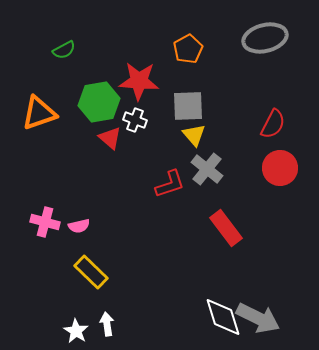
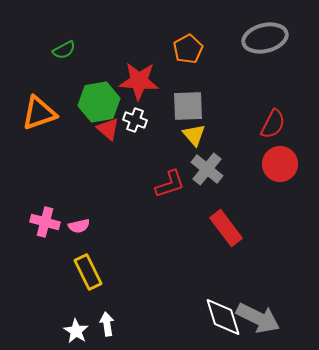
red triangle: moved 2 px left, 9 px up
red circle: moved 4 px up
yellow rectangle: moved 3 px left; rotated 20 degrees clockwise
